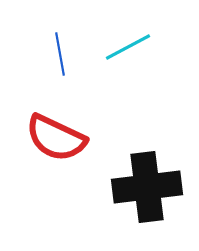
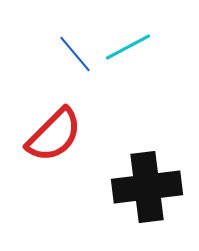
blue line: moved 15 px right; rotated 30 degrees counterclockwise
red semicircle: moved 2 px left, 3 px up; rotated 70 degrees counterclockwise
